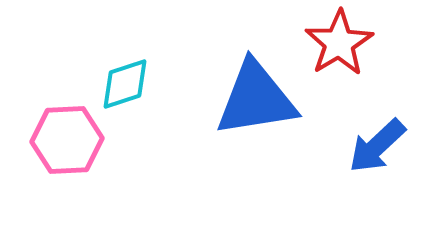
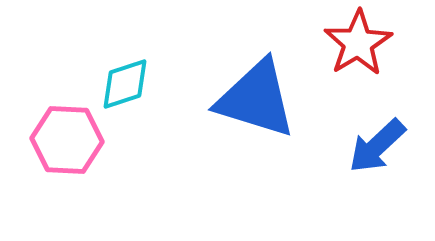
red star: moved 19 px right
blue triangle: rotated 26 degrees clockwise
pink hexagon: rotated 6 degrees clockwise
